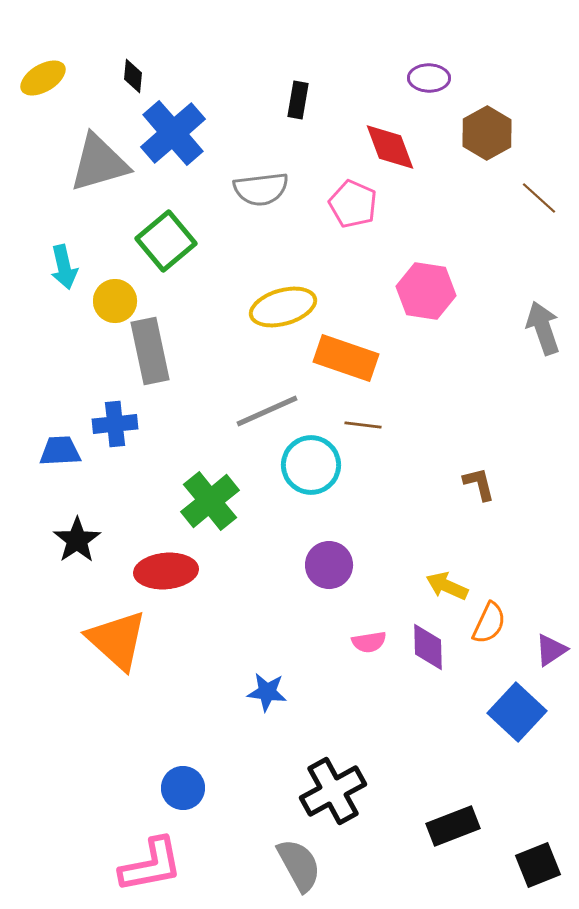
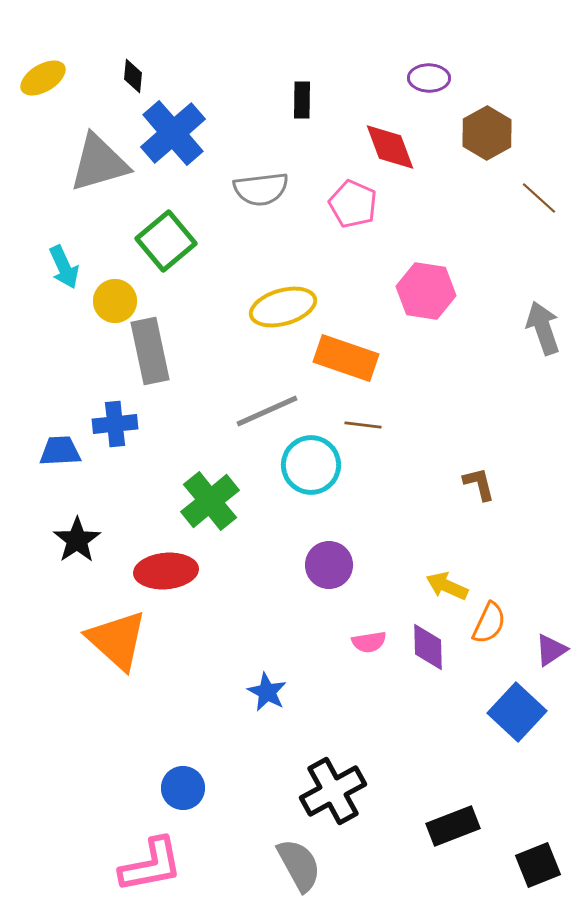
black rectangle at (298, 100): moved 4 px right; rotated 9 degrees counterclockwise
cyan arrow at (64, 267): rotated 12 degrees counterclockwise
blue star at (267, 692): rotated 21 degrees clockwise
